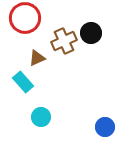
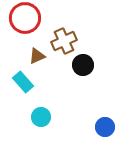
black circle: moved 8 px left, 32 px down
brown triangle: moved 2 px up
